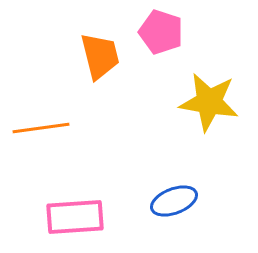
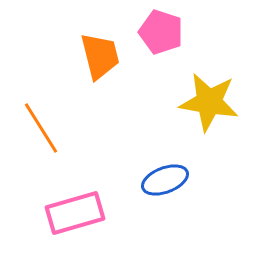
orange line: rotated 66 degrees clockwise
blue ellipse: moved 9 px left, 21 px up
pink rectangle: moved 4 px up; rotated 12 degrees counterclockwise
